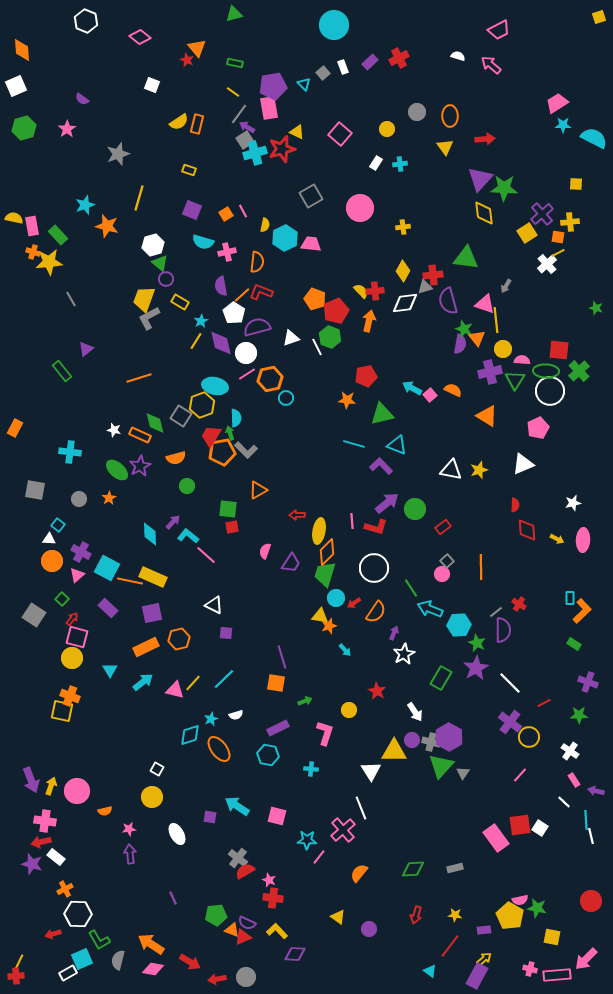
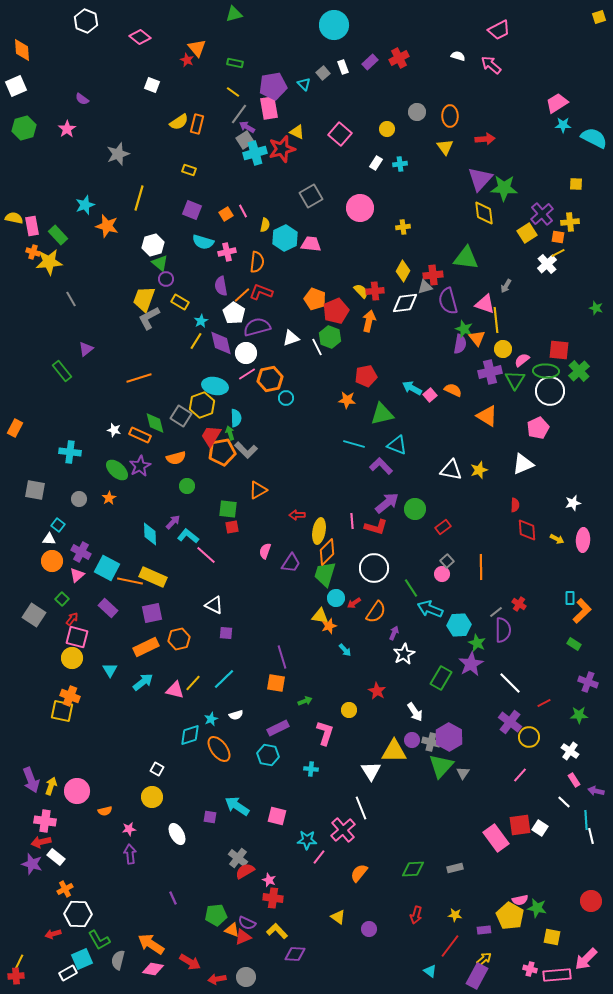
pink semicircle at (522, 360): rotated 42 degrees counterclockwise
purple star at (476, 668): moved 5 px left, 4 px up
